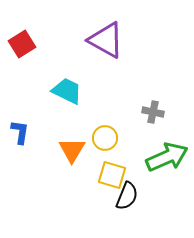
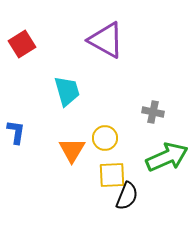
cyan trapezoid: rotated 48 degrees clockwise
blue L-shape: moved 4 px left
yellow square: rotated 20 degrees counterclockwise
